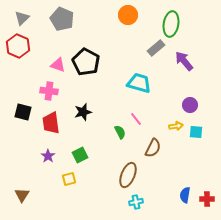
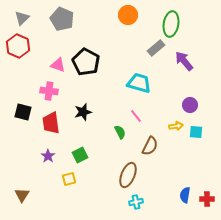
pink line: moved 3 px up
brown semicircle: moved 3 px left, 2 px up
